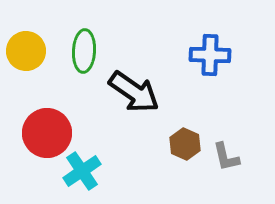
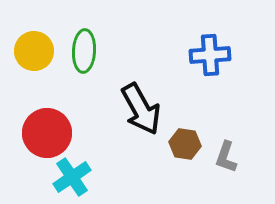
yellow circle: moved 8 px right
blue cross: rotated 6 degrees counterclockwise
black arrow: moved 7 px right, 17 px down; rotated 26 degrees clockwise
brown hexagon: rotated 16 degrees counterclockwise
gray L-shape: rotated 32 degrees clockwise
cyan cross: moved 10 px left, 6 px down
